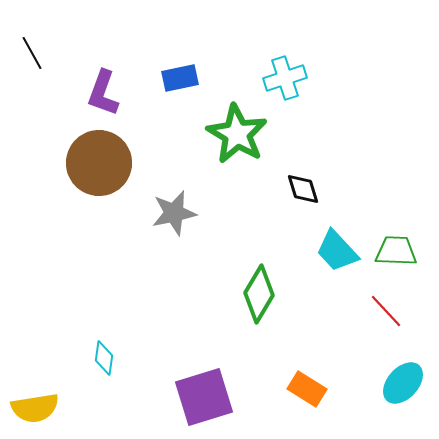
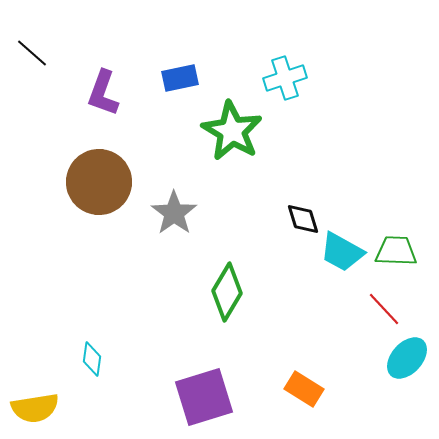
black line: rotated 20 degrees counterclockwise
green star: moved 5 px left, 3 px up
brown circle: moved 19 px down
black diamond: moved 30 px down
gray star: rotated 24 degrees counterclockwise
cyan trapezoid: moved 5 px right, 1 px down; rotated 18 degrees counterclockwise
green diamond: moved 32 px left, 2 px up
red line: moved 2 px left, 2 px up
cyan diamond: moved 12 px left, 1 px down
cyan ellipse: moved 4 px right, 25 px up
orange rectangle: moved 3 px left
